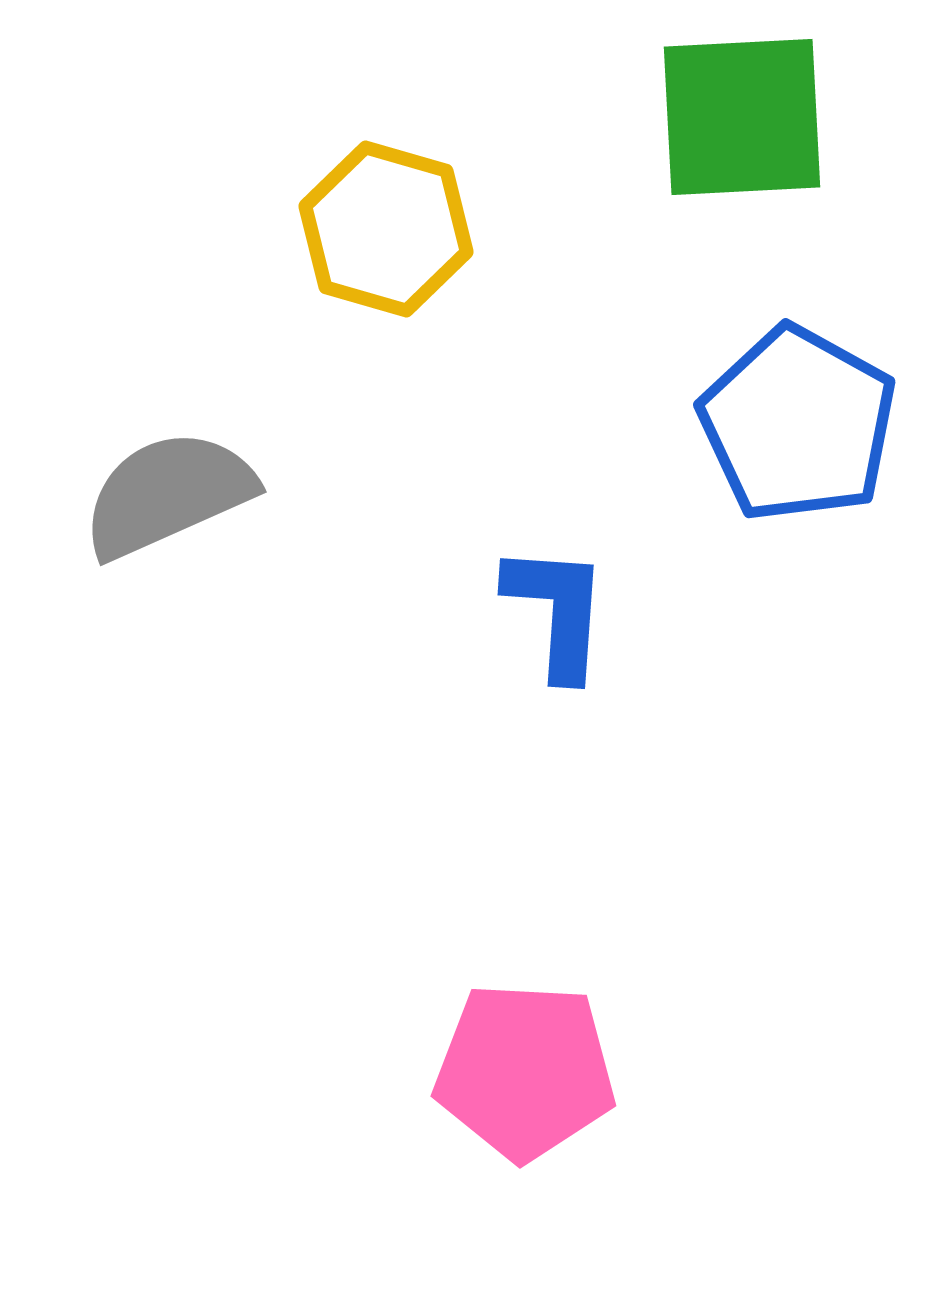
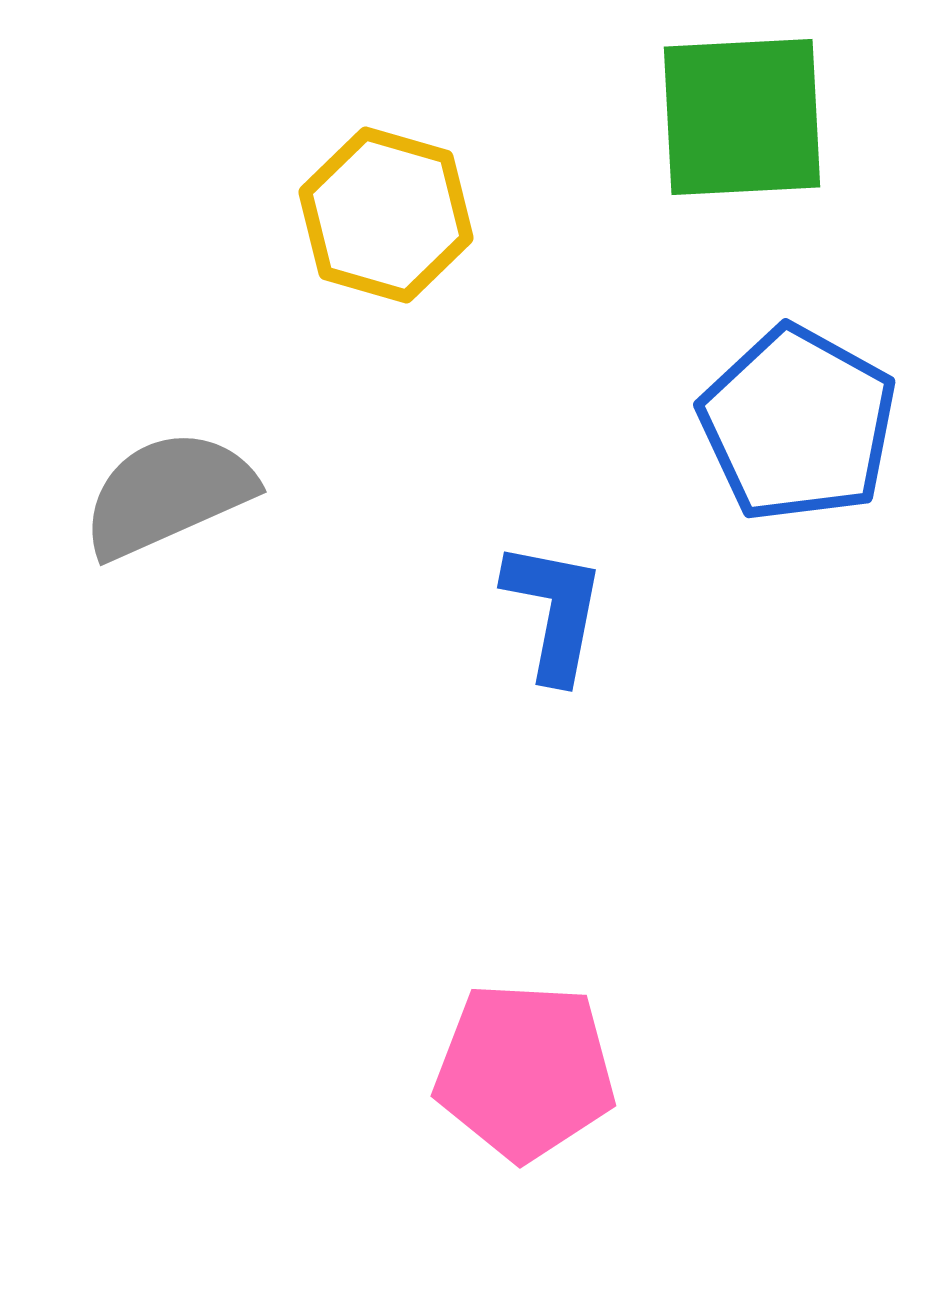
yellow hexagon: moved 14 px up
blue L-shape: moved 3 px left; rotated 7 degrees clockwise
